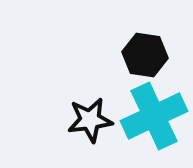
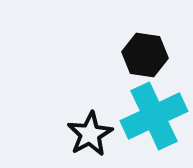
black star: moved 14 px down; rotated 21 degrees counterclockwise
